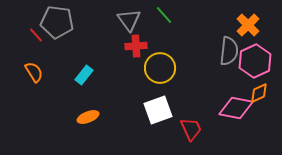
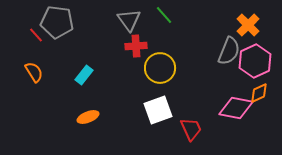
gray semicircle: rotated 16 degrees clockwise
